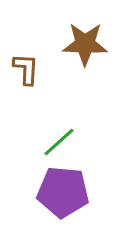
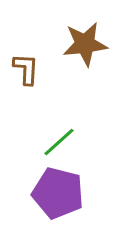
brown star: rotated 9 degrees counterclockwise
purple pentagon: moved 5 px left, 1 px down; rotated 9 degrees clockwise
